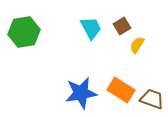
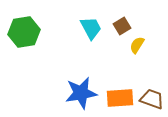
orange rectangle: moved 1 px left, 8 px down; rotated 36 degrees counterclockwise
